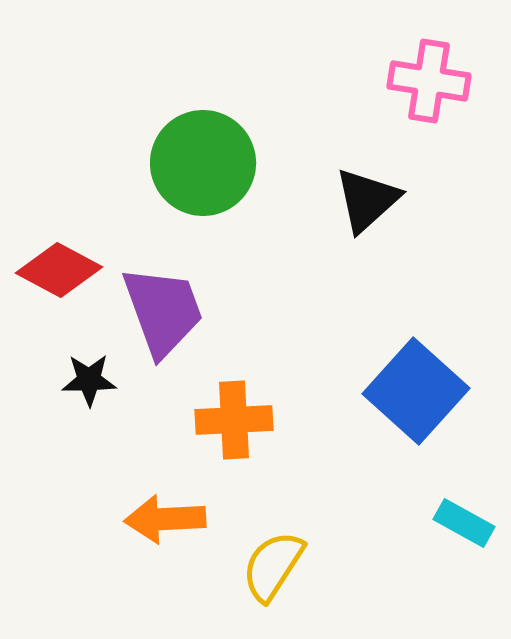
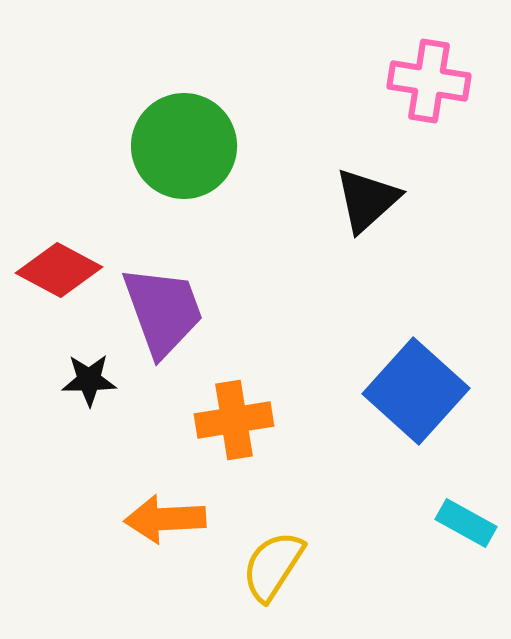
green circle: moved 19 px left, 17 px up
orange cross: rotated 6 degrees counterclockwise
cyan rectangle: moved 2 px right
